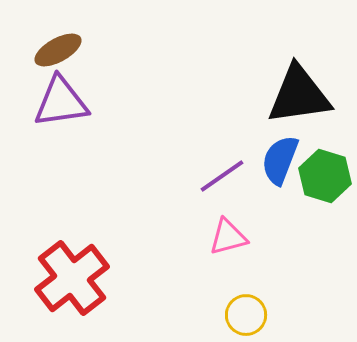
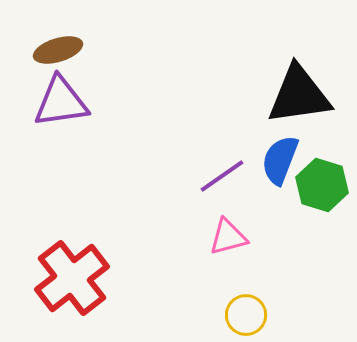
brown ellipse: rotated 12 degrees clockwise
green hexagon: moved 3 px left, 9 px down
